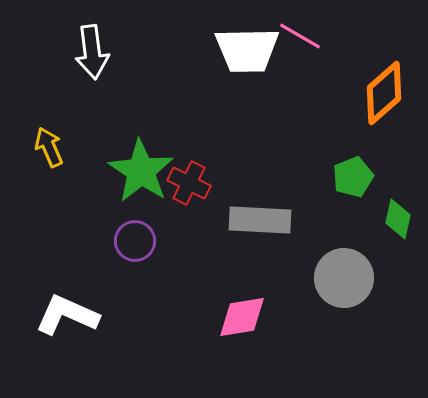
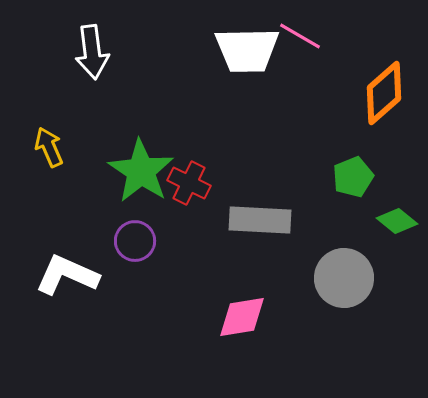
green diamond: moved 1 px left, 2 px down; rotated 63 degrees counterclockwise
white L-shape: moved 40 px up
